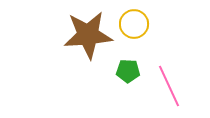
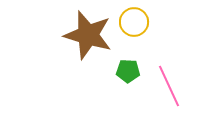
yellow circle: moved 2 px up
brown star: rotated 21 degrees clockwise
